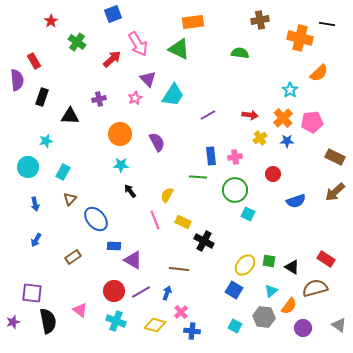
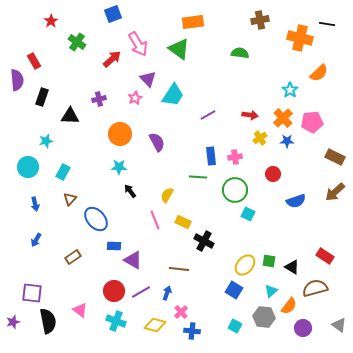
green triangle at (179, 49): rotated 10 degrees clockwise
cyan star at (121, 165): moved 2 px left, 2 px down
red rectangle at (326, 259): moved 1 px left, 3 px up
